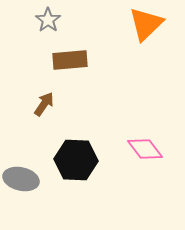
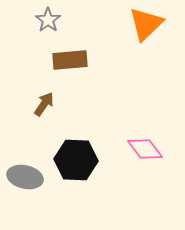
gray ellipse: moved 4 px right, 2 px up
